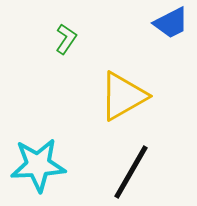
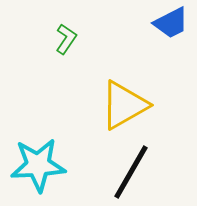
yellow triangle: moved 1 px right, 9 px down
